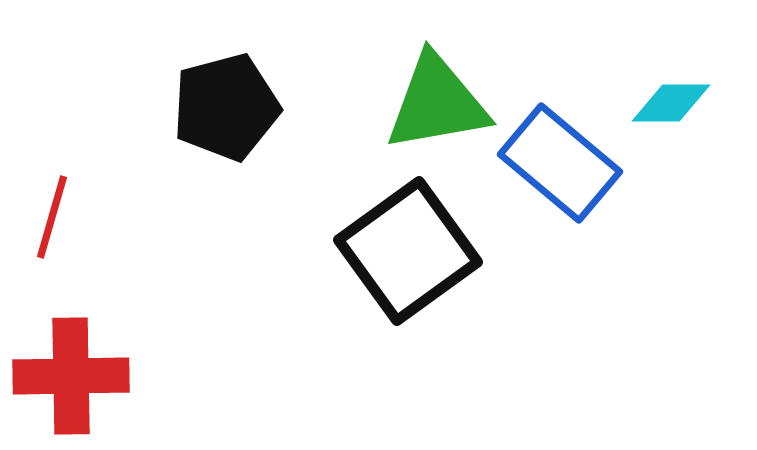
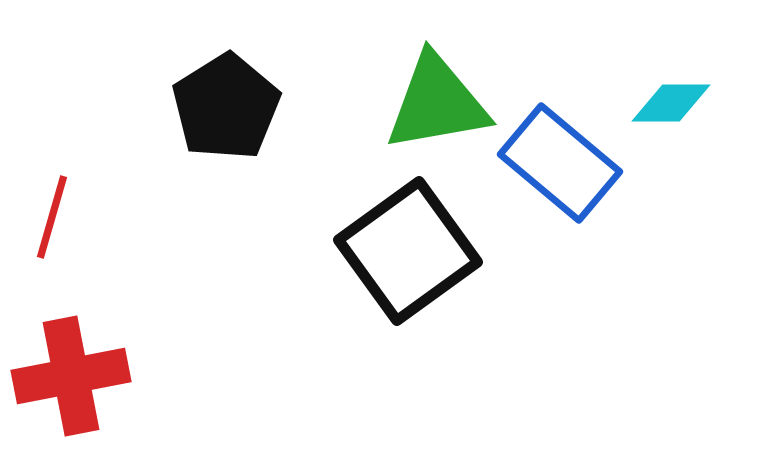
black pentagon: rotated 17 degrees counterclockwise
red cross: rotated 10 degrees counterclockwise
